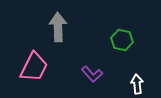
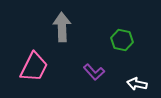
gray arrow: moved 4 px right
purple L-shape: moved 2 px right, 2 px up
white arrow: rotated 72 degrees counterclockwise
